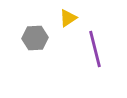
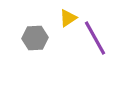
purple line: moved 11 px up; rotated 15 degrees counterclockwise
